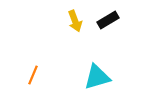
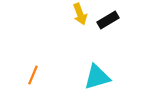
yellow arrow: moved 5 px right, 7 px up
